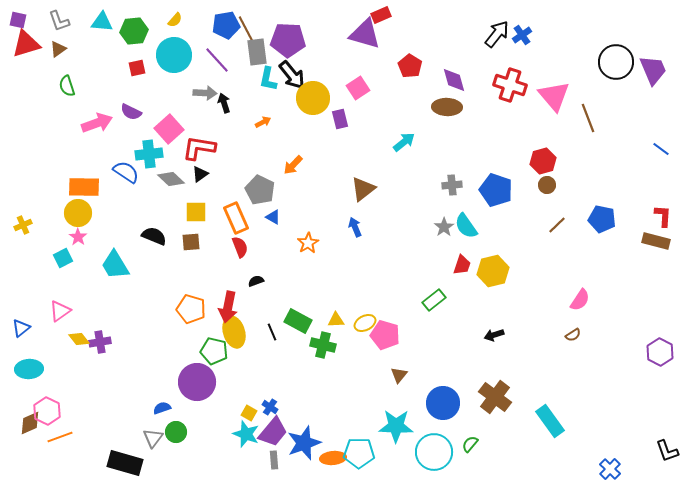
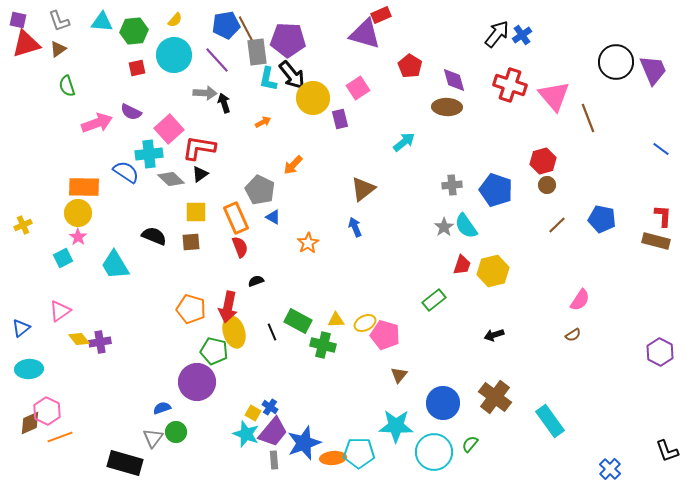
yellow square at (249, 413): moved 4 px right
